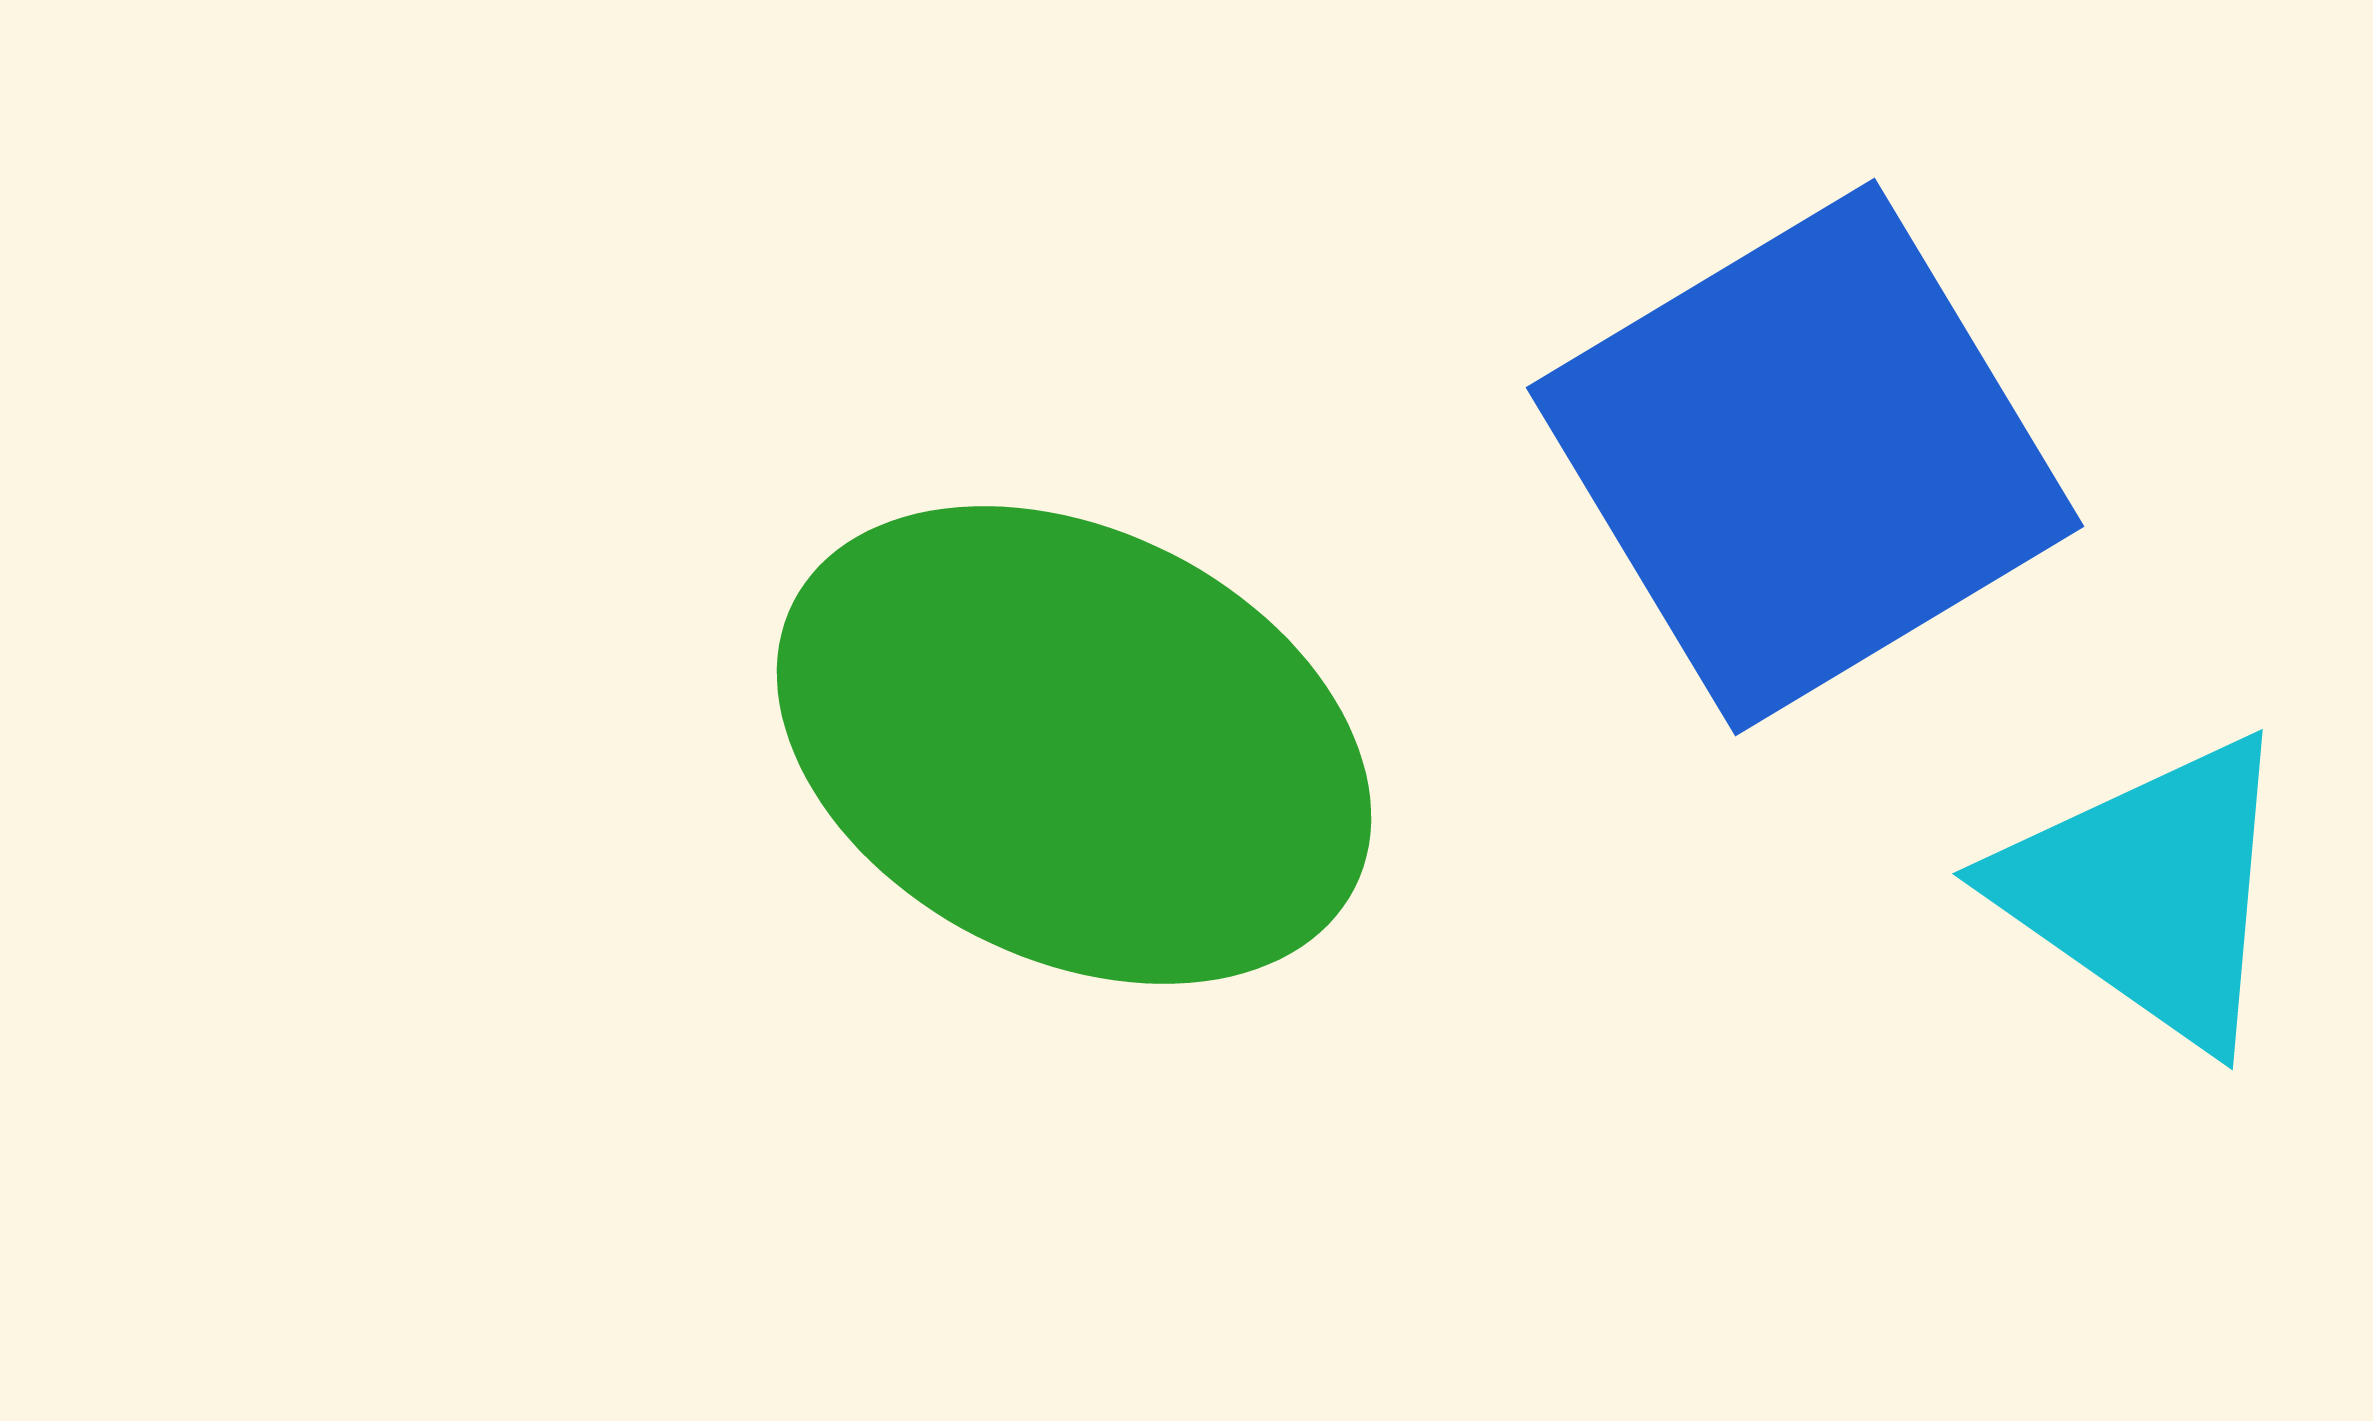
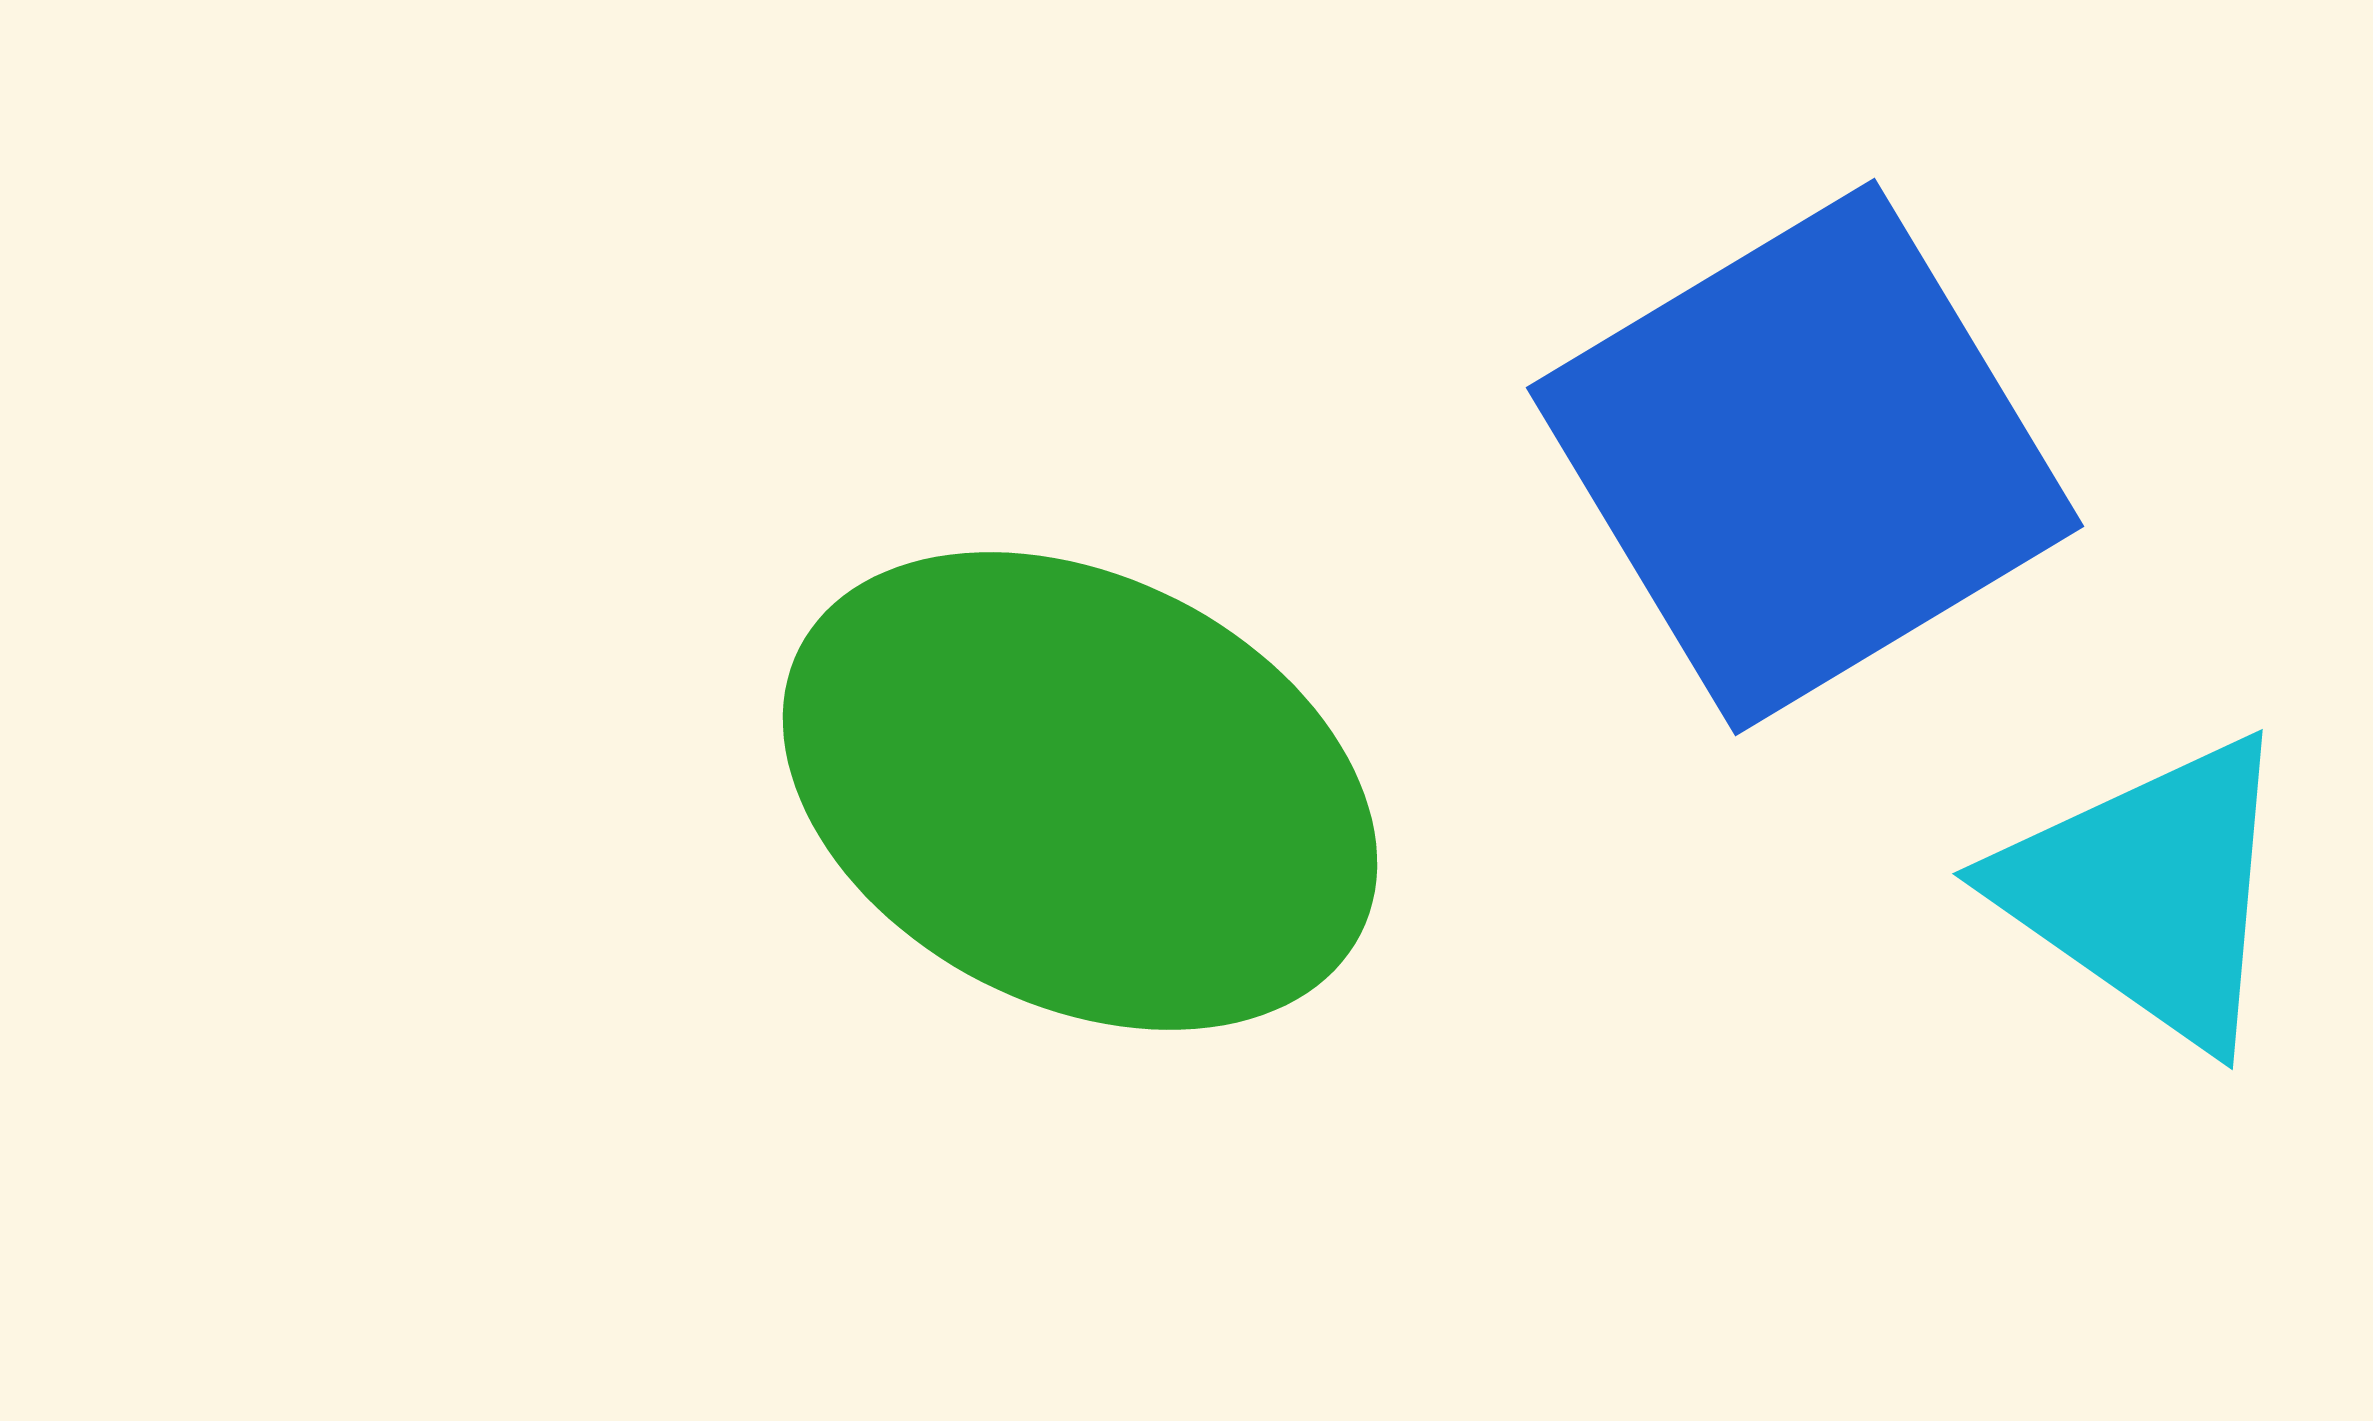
green ellipse: moved 6 px right, 46 px down
